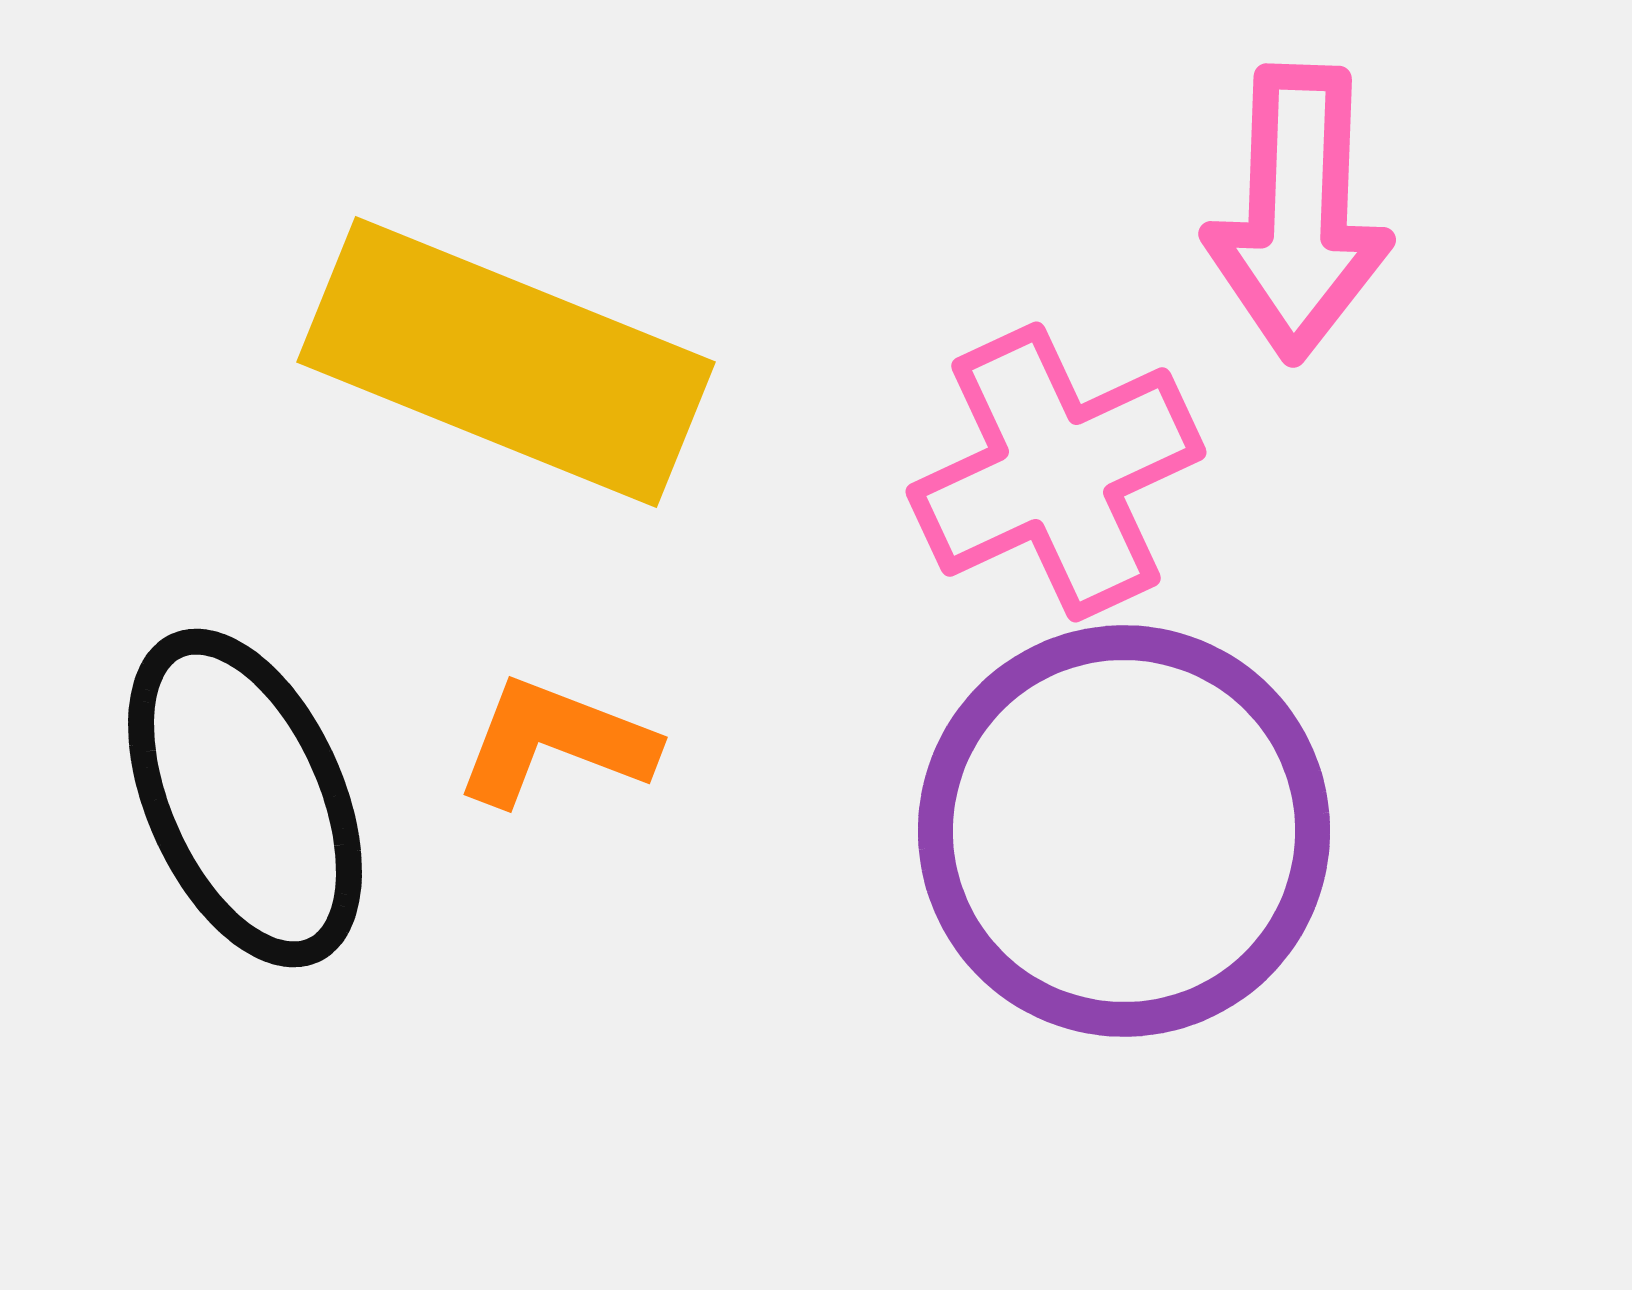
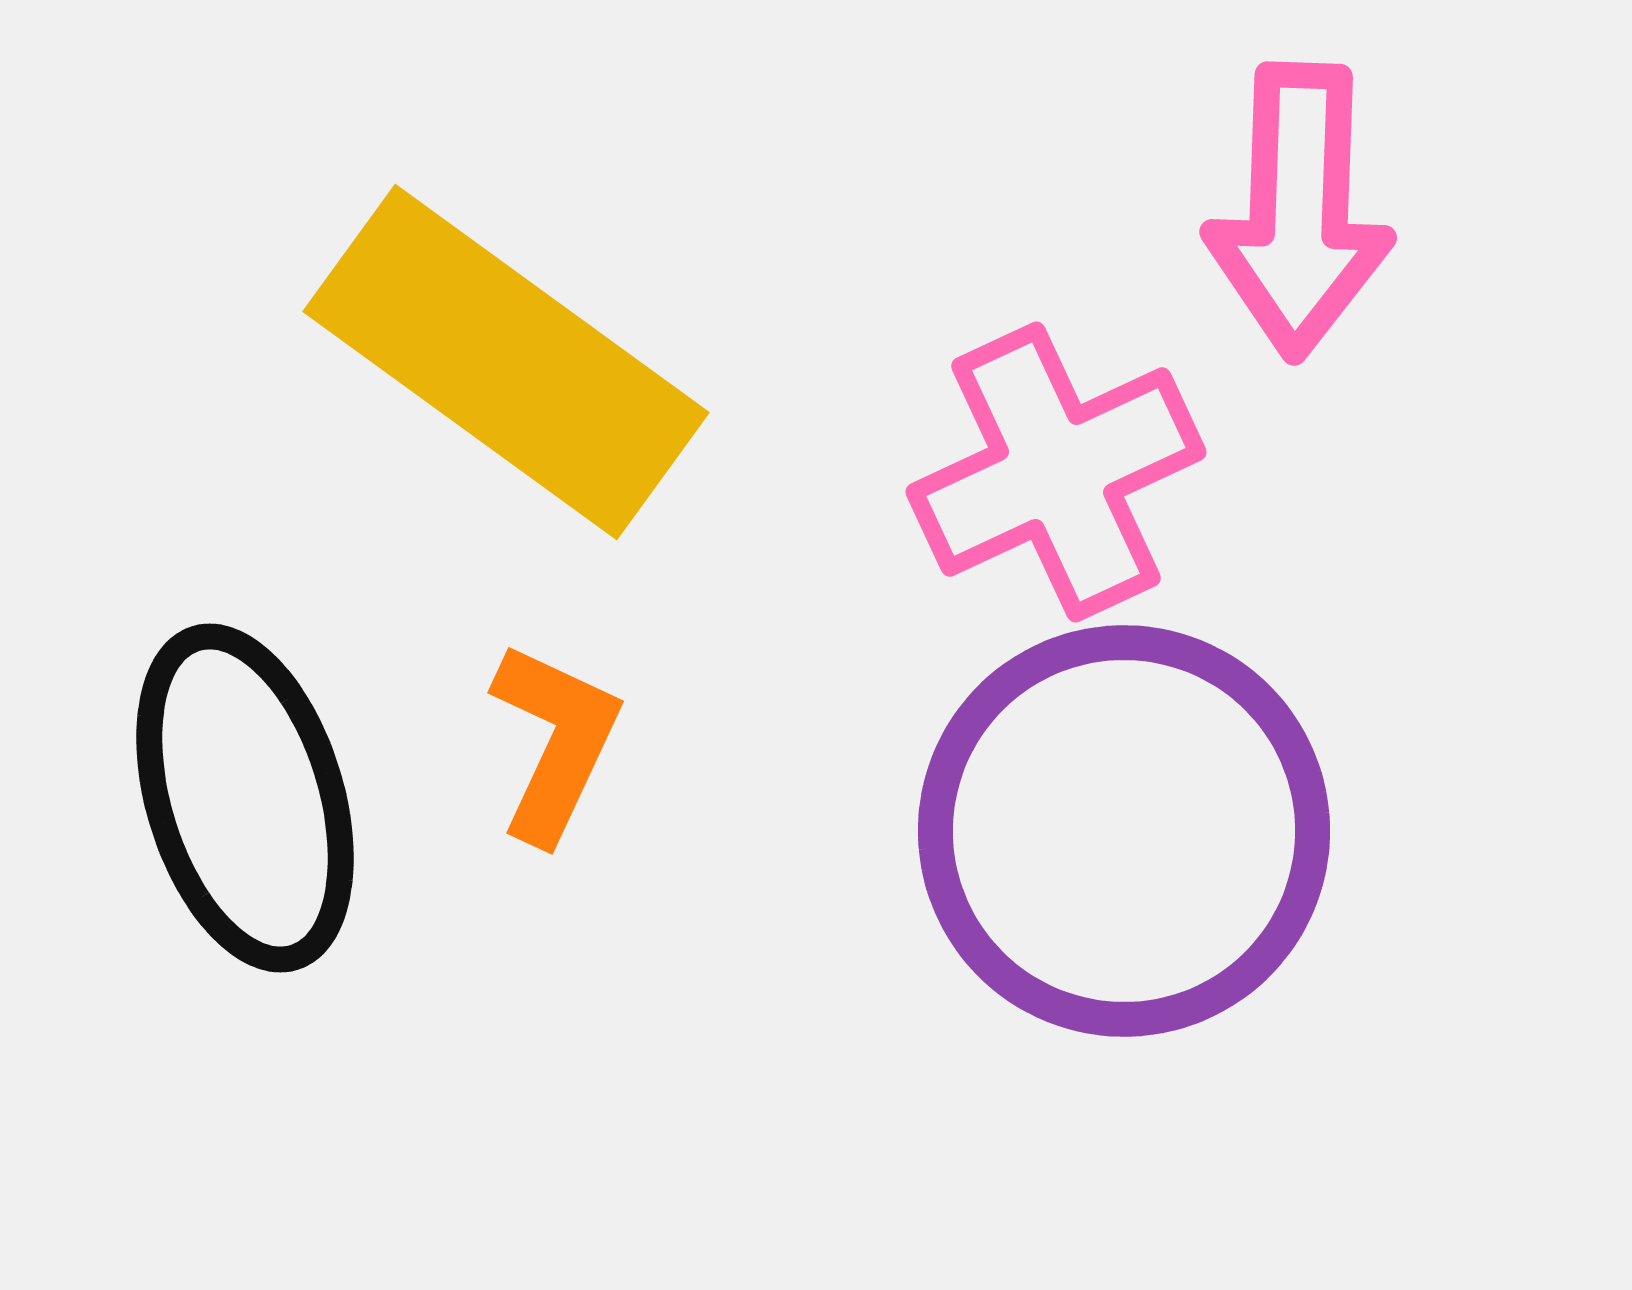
pink arrow: moved 1 px right, 2 px up
yellow rectangle: rotated 14 degrees clockwise
orange L-shape: rotated 94 degrees clockwise
black ellipse: rotated 7 degrees clockwise
